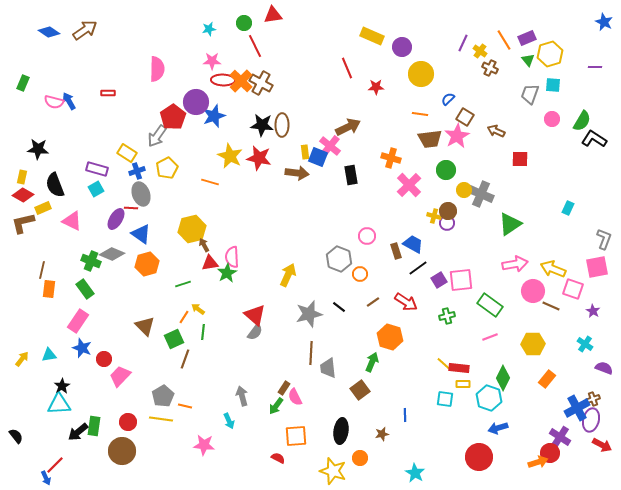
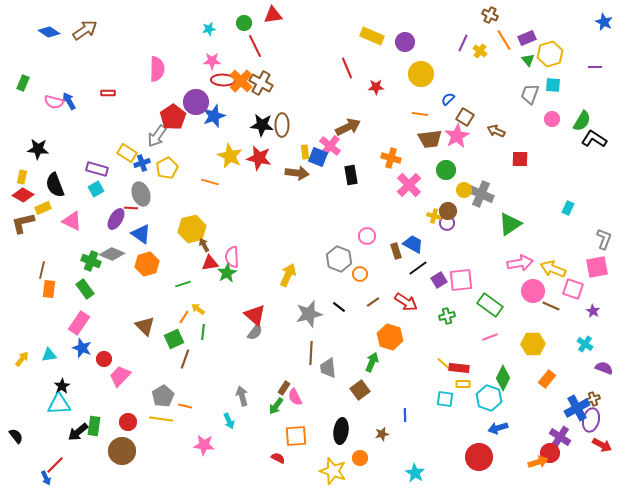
purple circle at (402, 47): moved 3 px right, 5 px up
brown cross at (490, 68): moved 53 px up
blue cross at (137, 171): moved 5 px right, 8 px up
pink arrow at (515, 264): moved 5 px right, 1 px up
pink rectangle at (78, 321): moved 1 px right, 2 px down
